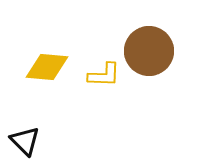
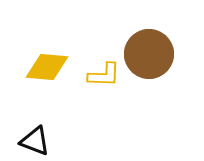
brown circle: moved 3 px down
black triangle: moved 10 px right; rotated 24 degrees counterclockwise
